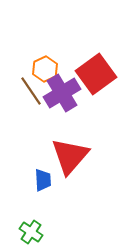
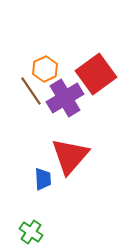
purple cross: moved 3 px right, 5 px down
blue trapezoid: moved 1 px up
